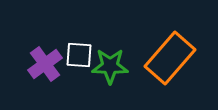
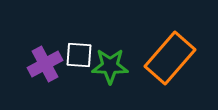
purple cross: rotated 8 degrees clockwise
